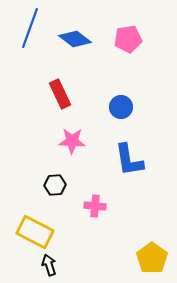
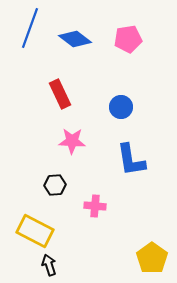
blue L-shape: moved 2 px right
yellow rectangle: moved 1 px up
